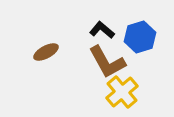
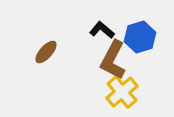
brown ellipse: rotated 20 degrees counterclockwise
brown L-shape: moved 6 px right, 2 px up; rotated 57 degrees clockwise
